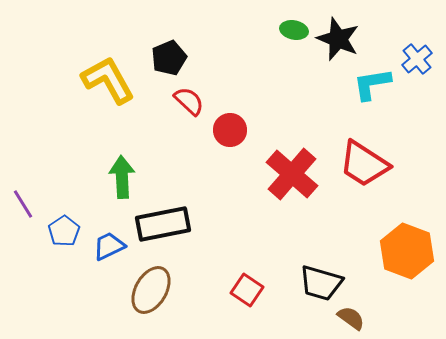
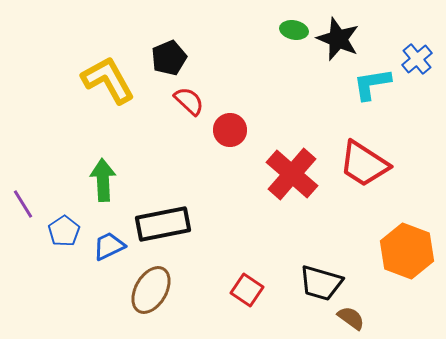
green arrow: moved 19 px left, 3 px down
